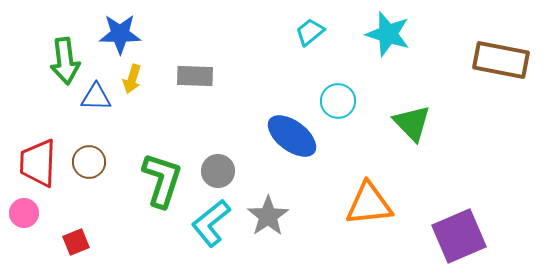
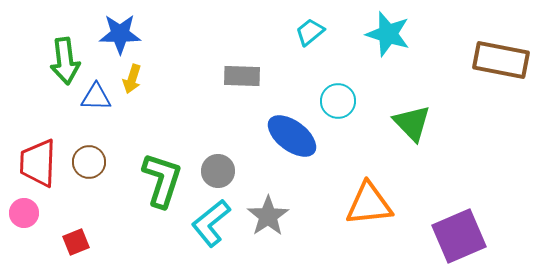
gray rectangle: moved 47 px right
